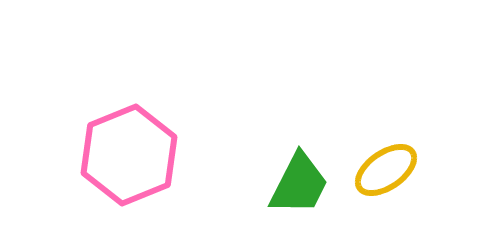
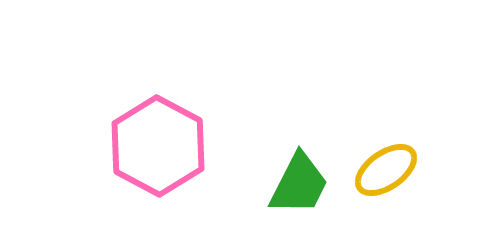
pink hexagon: moved 29 px right, 9 px up; rotated 10 degrees counterclockwise
